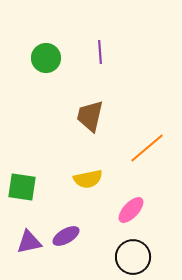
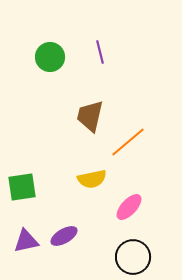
purple line: rotated 10 degrees counterclockwise
green circle: moved 4 px right, 1 px up
orange line: moved 19 px left, 6 px up
yellow semicircle: moved 4 px right
green square: rotated 16 degrees counterclockwise
pink ellipse: moved 2 px left, 3 px up
purple ellipse: moved 2 px left
purple triangle: moved 3 px left, 1 px up
